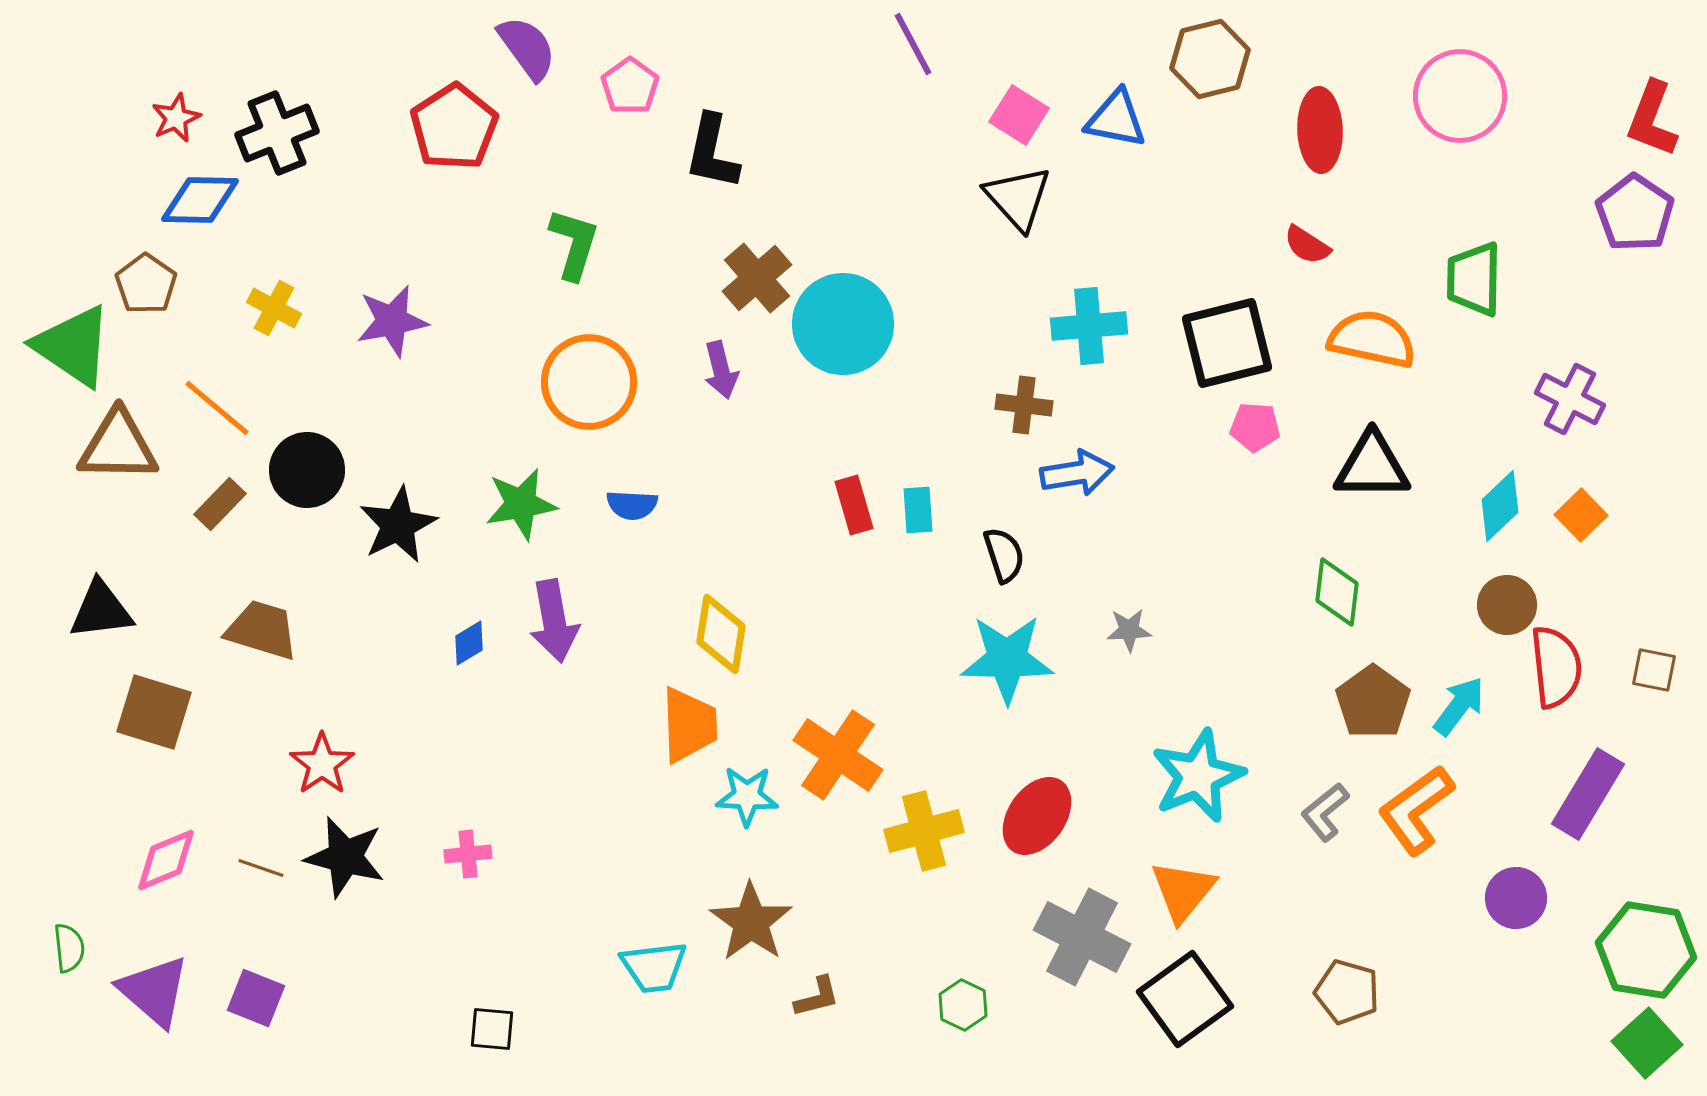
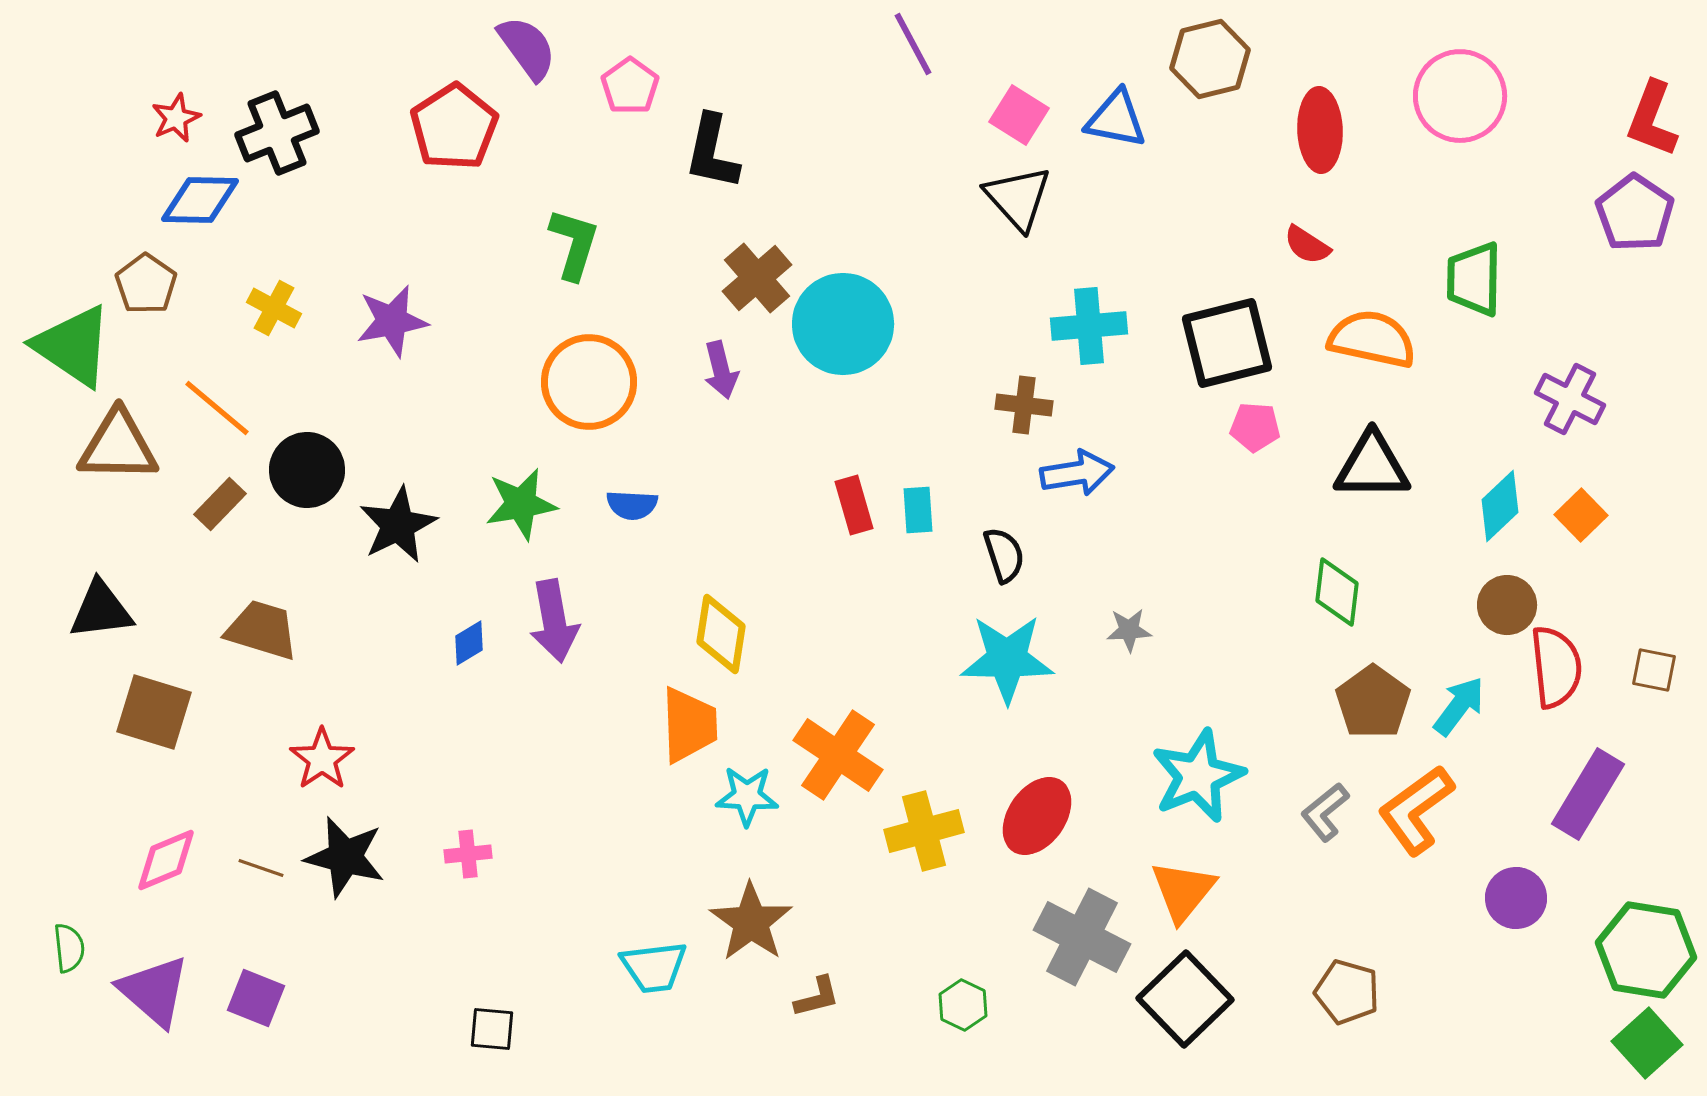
red star at (322, 764): moved 5 px up
black square at (1185, 999): rotated 8 degrees counterclockwise
